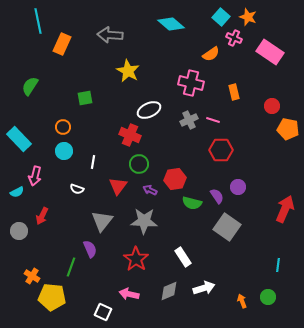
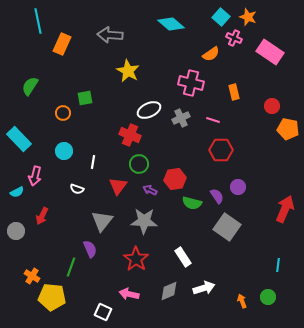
gray cross at (189, 120): moved 8 px left, 2 px up
orange circle at (63, 127): moved 14 px up
gray circle at (19, 231): moved 3 px left
